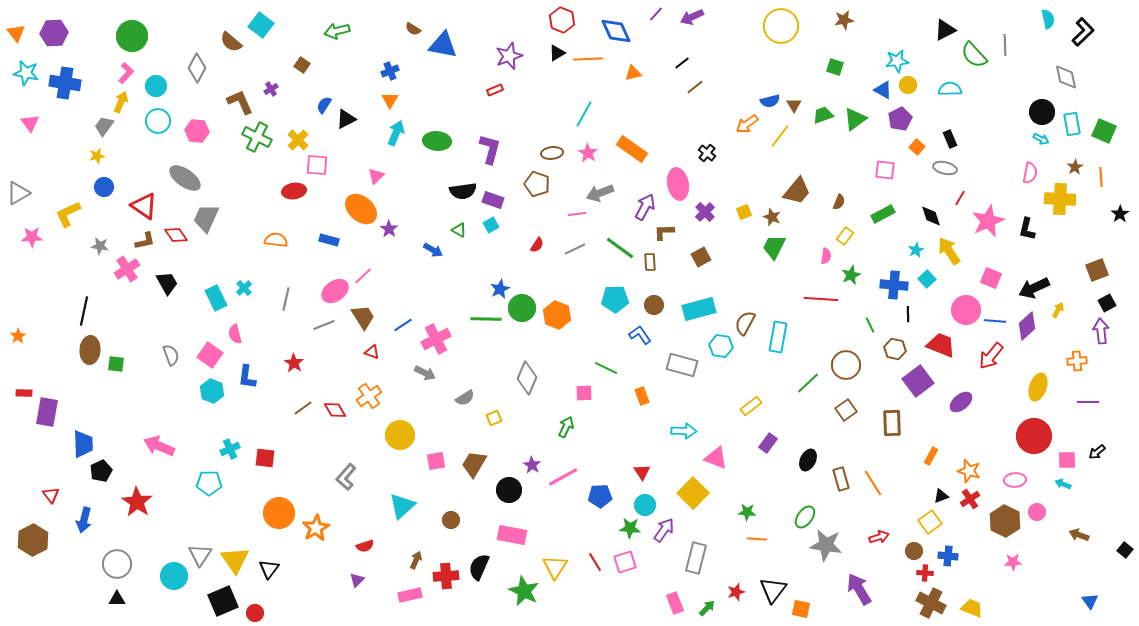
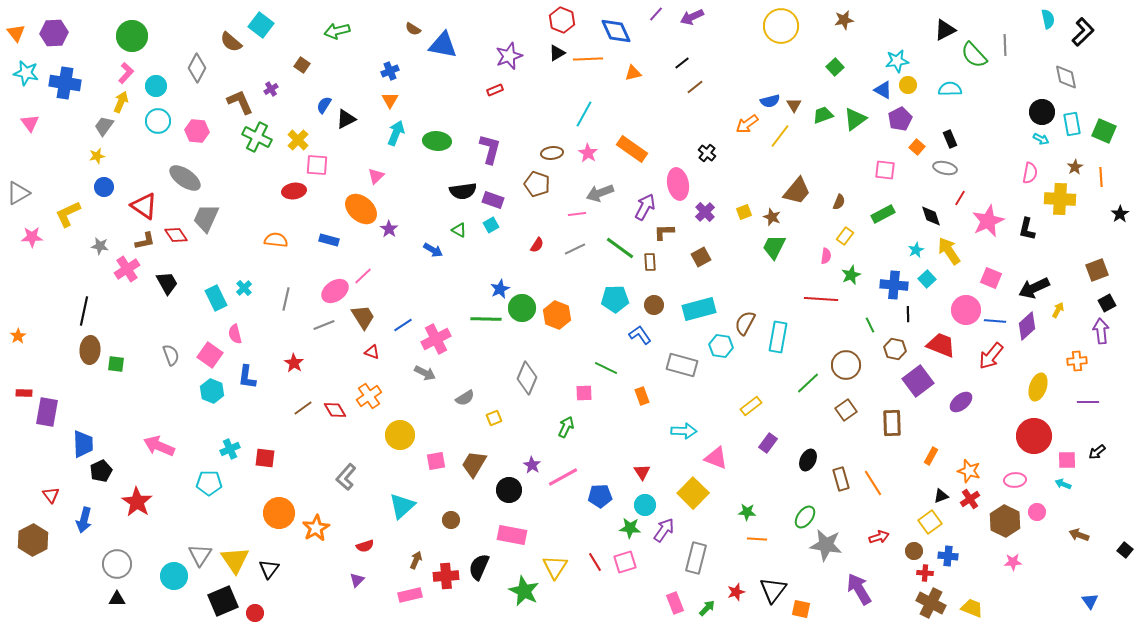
green square at (835, 67): rotated 30 degrees clockwise
